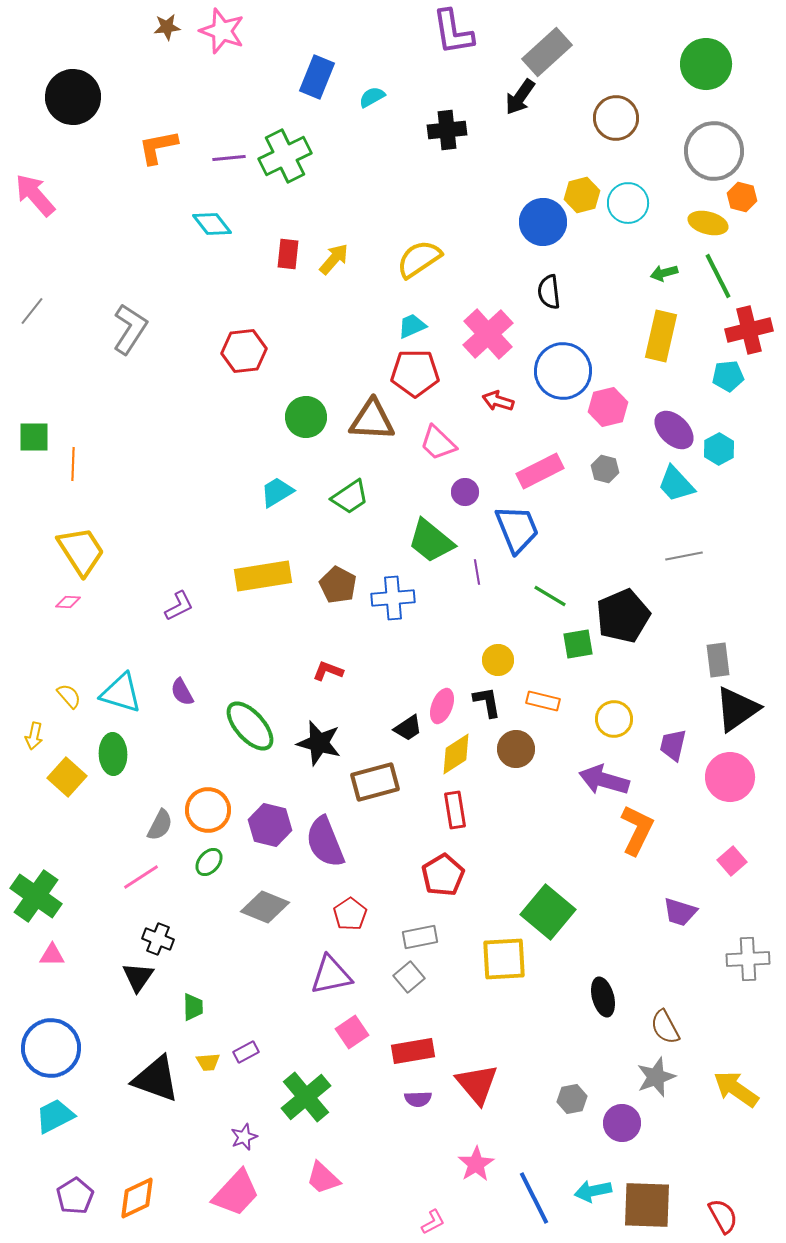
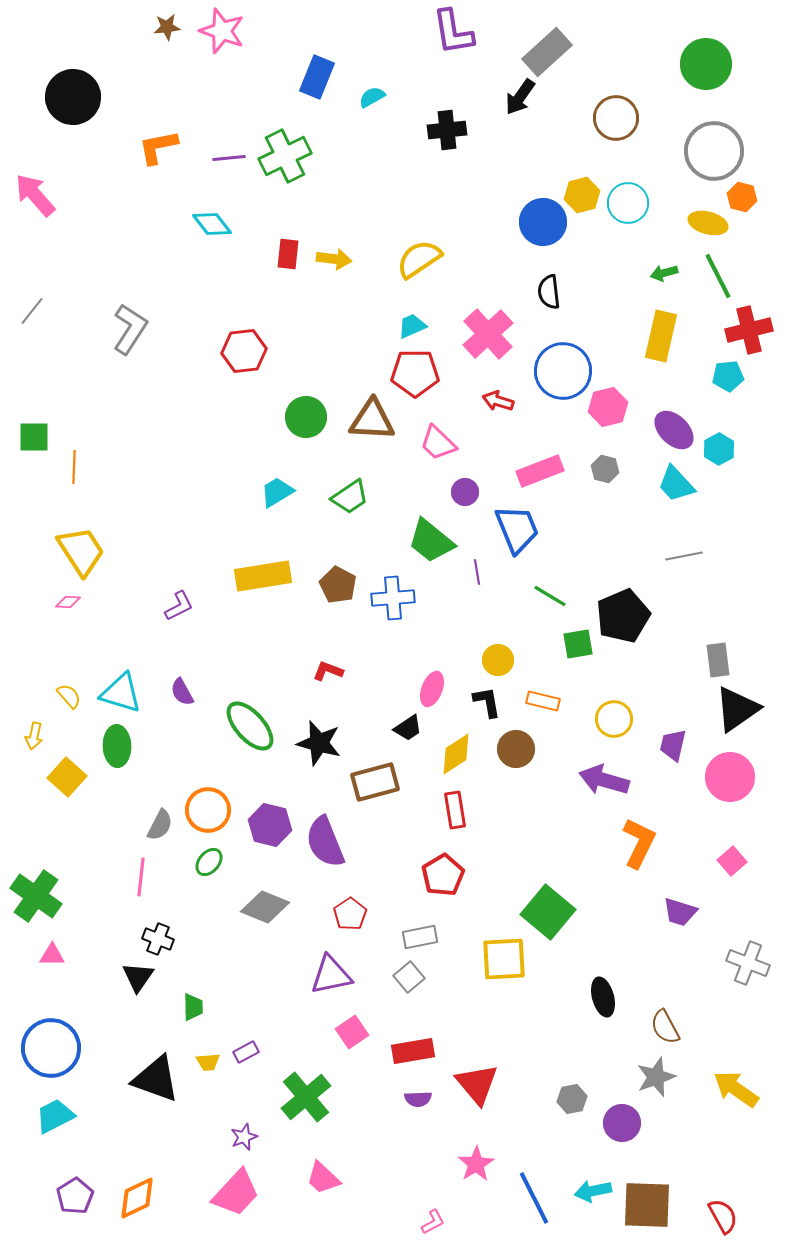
yellow arrow at (334, 259): rotated 56 degrees clockwise
orange line at (73, 464): moved 1 px right, 3 px down
pink rectangle at (540, 471): rotated 6 degrees clockwise
pink ellipse at (442, 706): moved 10 px left, 17 px up
green ellipse at (113, 754): moved 4 px right, 8 px up
orange L-shape at (637, 830): moved 2 px right, 13 px down
pink line at (141, 877): rotated 51 degrees counterclockwise
gray cross at (748, 959): moved 4 px down; rotated 24 degrees clockwise
